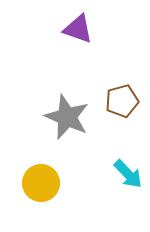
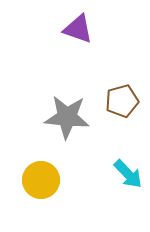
gray star: rotated 18 degrees counterclockwise
yellow circle: moved 3 px up
